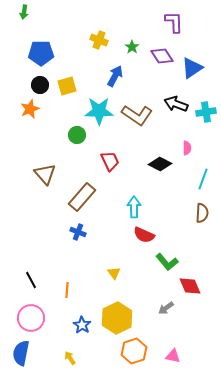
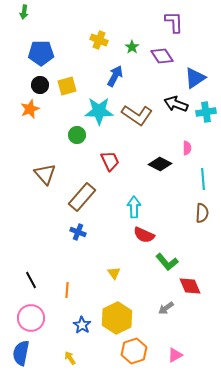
blue triangle: moved 3 px right, 10 px down
cyan line: rotated 25 degrees counterclockwise
pink triangle: moved 2 px right, 1 px up; rotated 42 degrees counterclockwise
